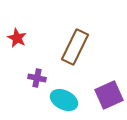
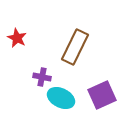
purple cross: moved 5 px right, 1 px up
purple square: moved 7 px left
cyan ellipse: moved 3 px left, 2 px up
